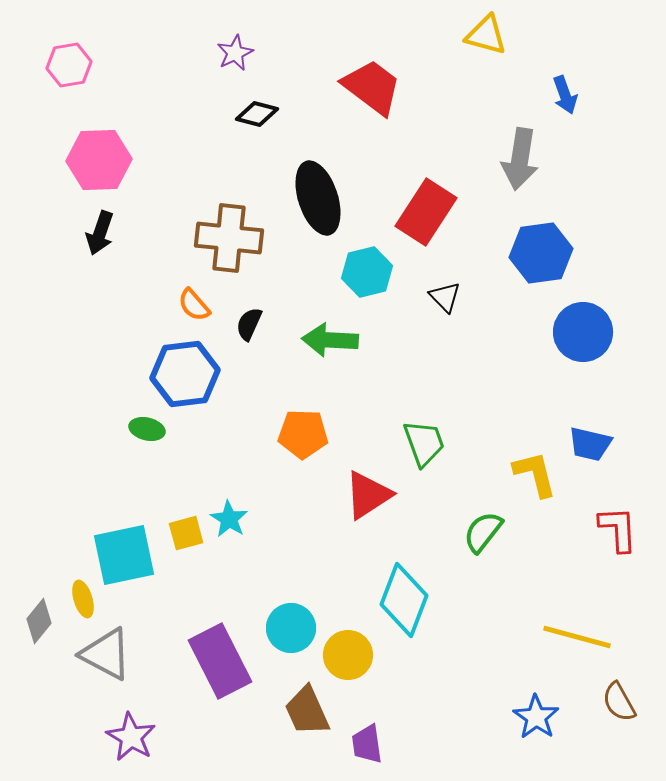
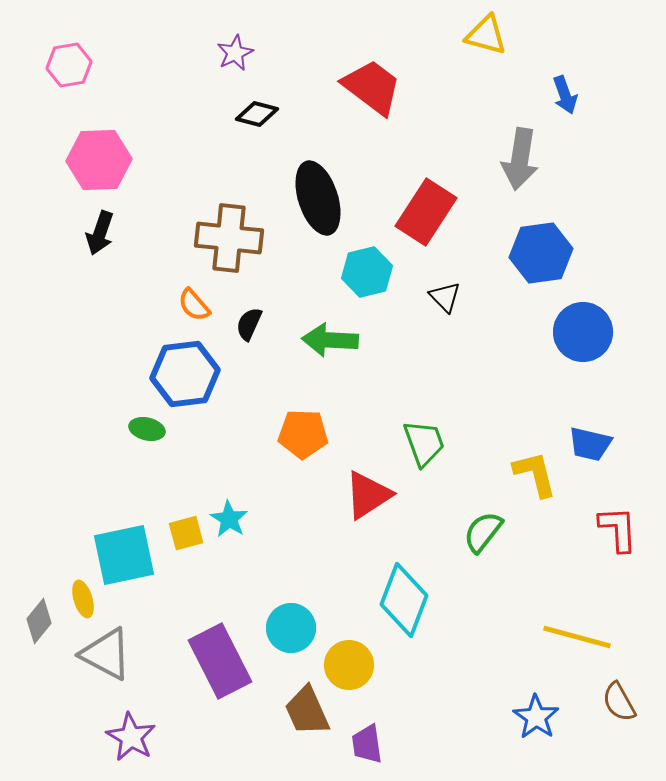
yellow circle at (348, 655): moved 1 px right, 10 px down
